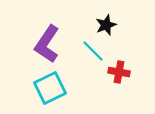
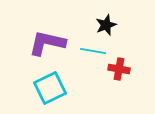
purple L-shape: moved 1 px up; rotated 69 degrees clockwise
cyan line: rotated 35 degrees counterclockwise
red cross: moved 3 px up
